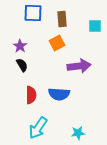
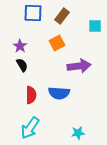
brown rectangle: moved 3 px up; rotated 42 degrees clockwise
blue semicircle: moved 1 px up
cyan arrow: moved 8 px left
